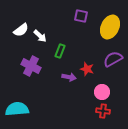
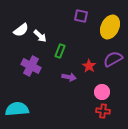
red star: moved 2 px right, 3 px up; rotated 16 degrees clockwise
